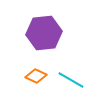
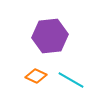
purple hexagon: moved 6 px right, 3 px down
